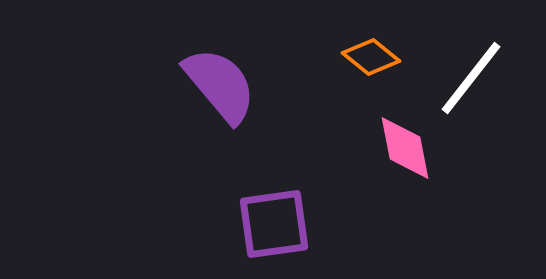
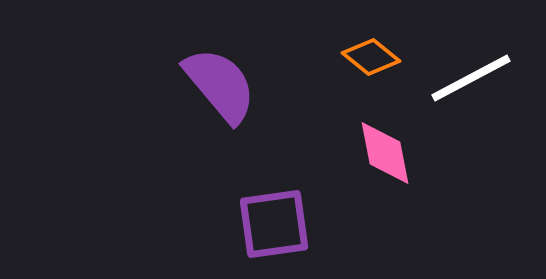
white line: rotated 24 degrees clockwise
pink diamond: moved 20 px left, 5 px down
